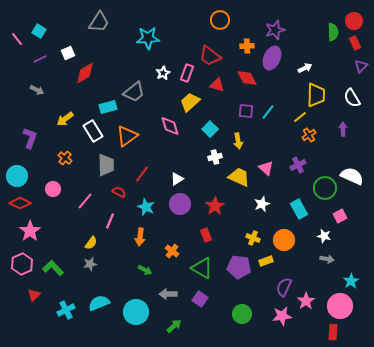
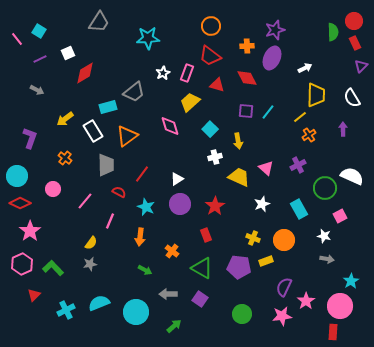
orange circle at (220, 20): moved 9 px left, 6 px down
